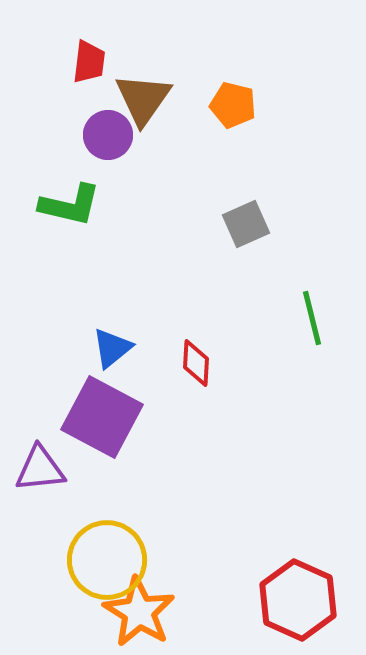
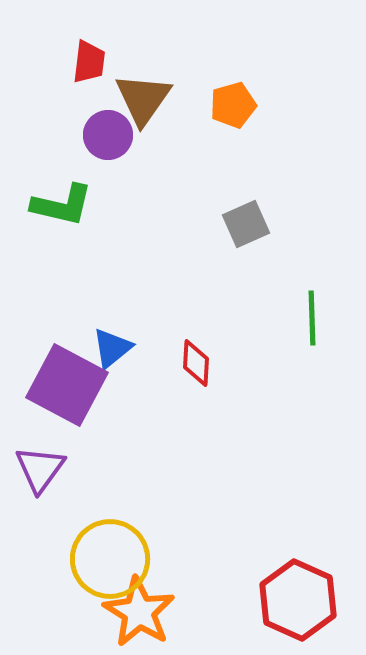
orange pentagon: rotated 30 degrees counterclockwise
green L-shape: moved 8 px left
green line: rotated 12 degrees clockwise
purple square: moved 35 px left, 32 px up
purple triangle: rotated 48 degrees counterclockwise
yellow circle: moved 3 px right, 1 px up
